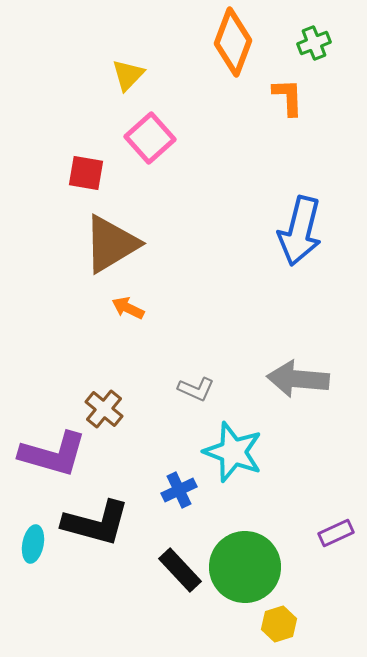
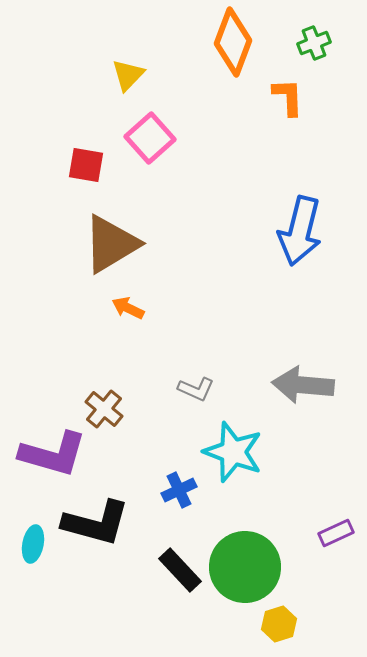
red square: moved 8 px up
gray arrow: moved 5 px right, 6 px down
